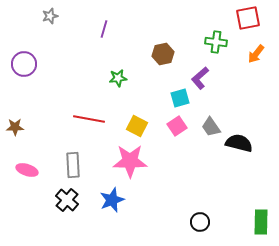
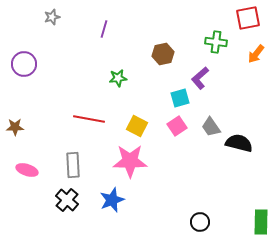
gray star: moved 2 px right, 1 px down
